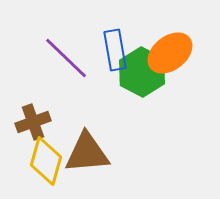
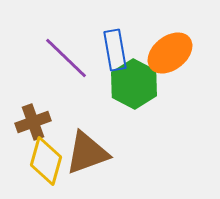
green hexagon: moved 8 px left, 12 px down
brown triangle: rotated 15 degrees counterclockwise
